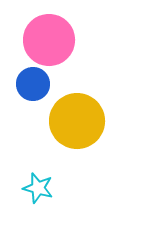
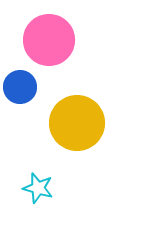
blue circle: moved 13 px left, 3 px down
yellow circle: moved 2 px down
